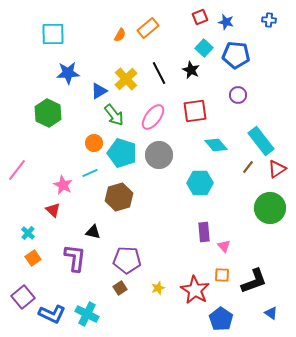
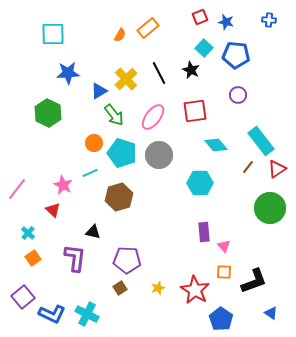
pink line at (17, 170): moved 19 px down
orange square at (222, 275): moved 2 px right, 3 px up
